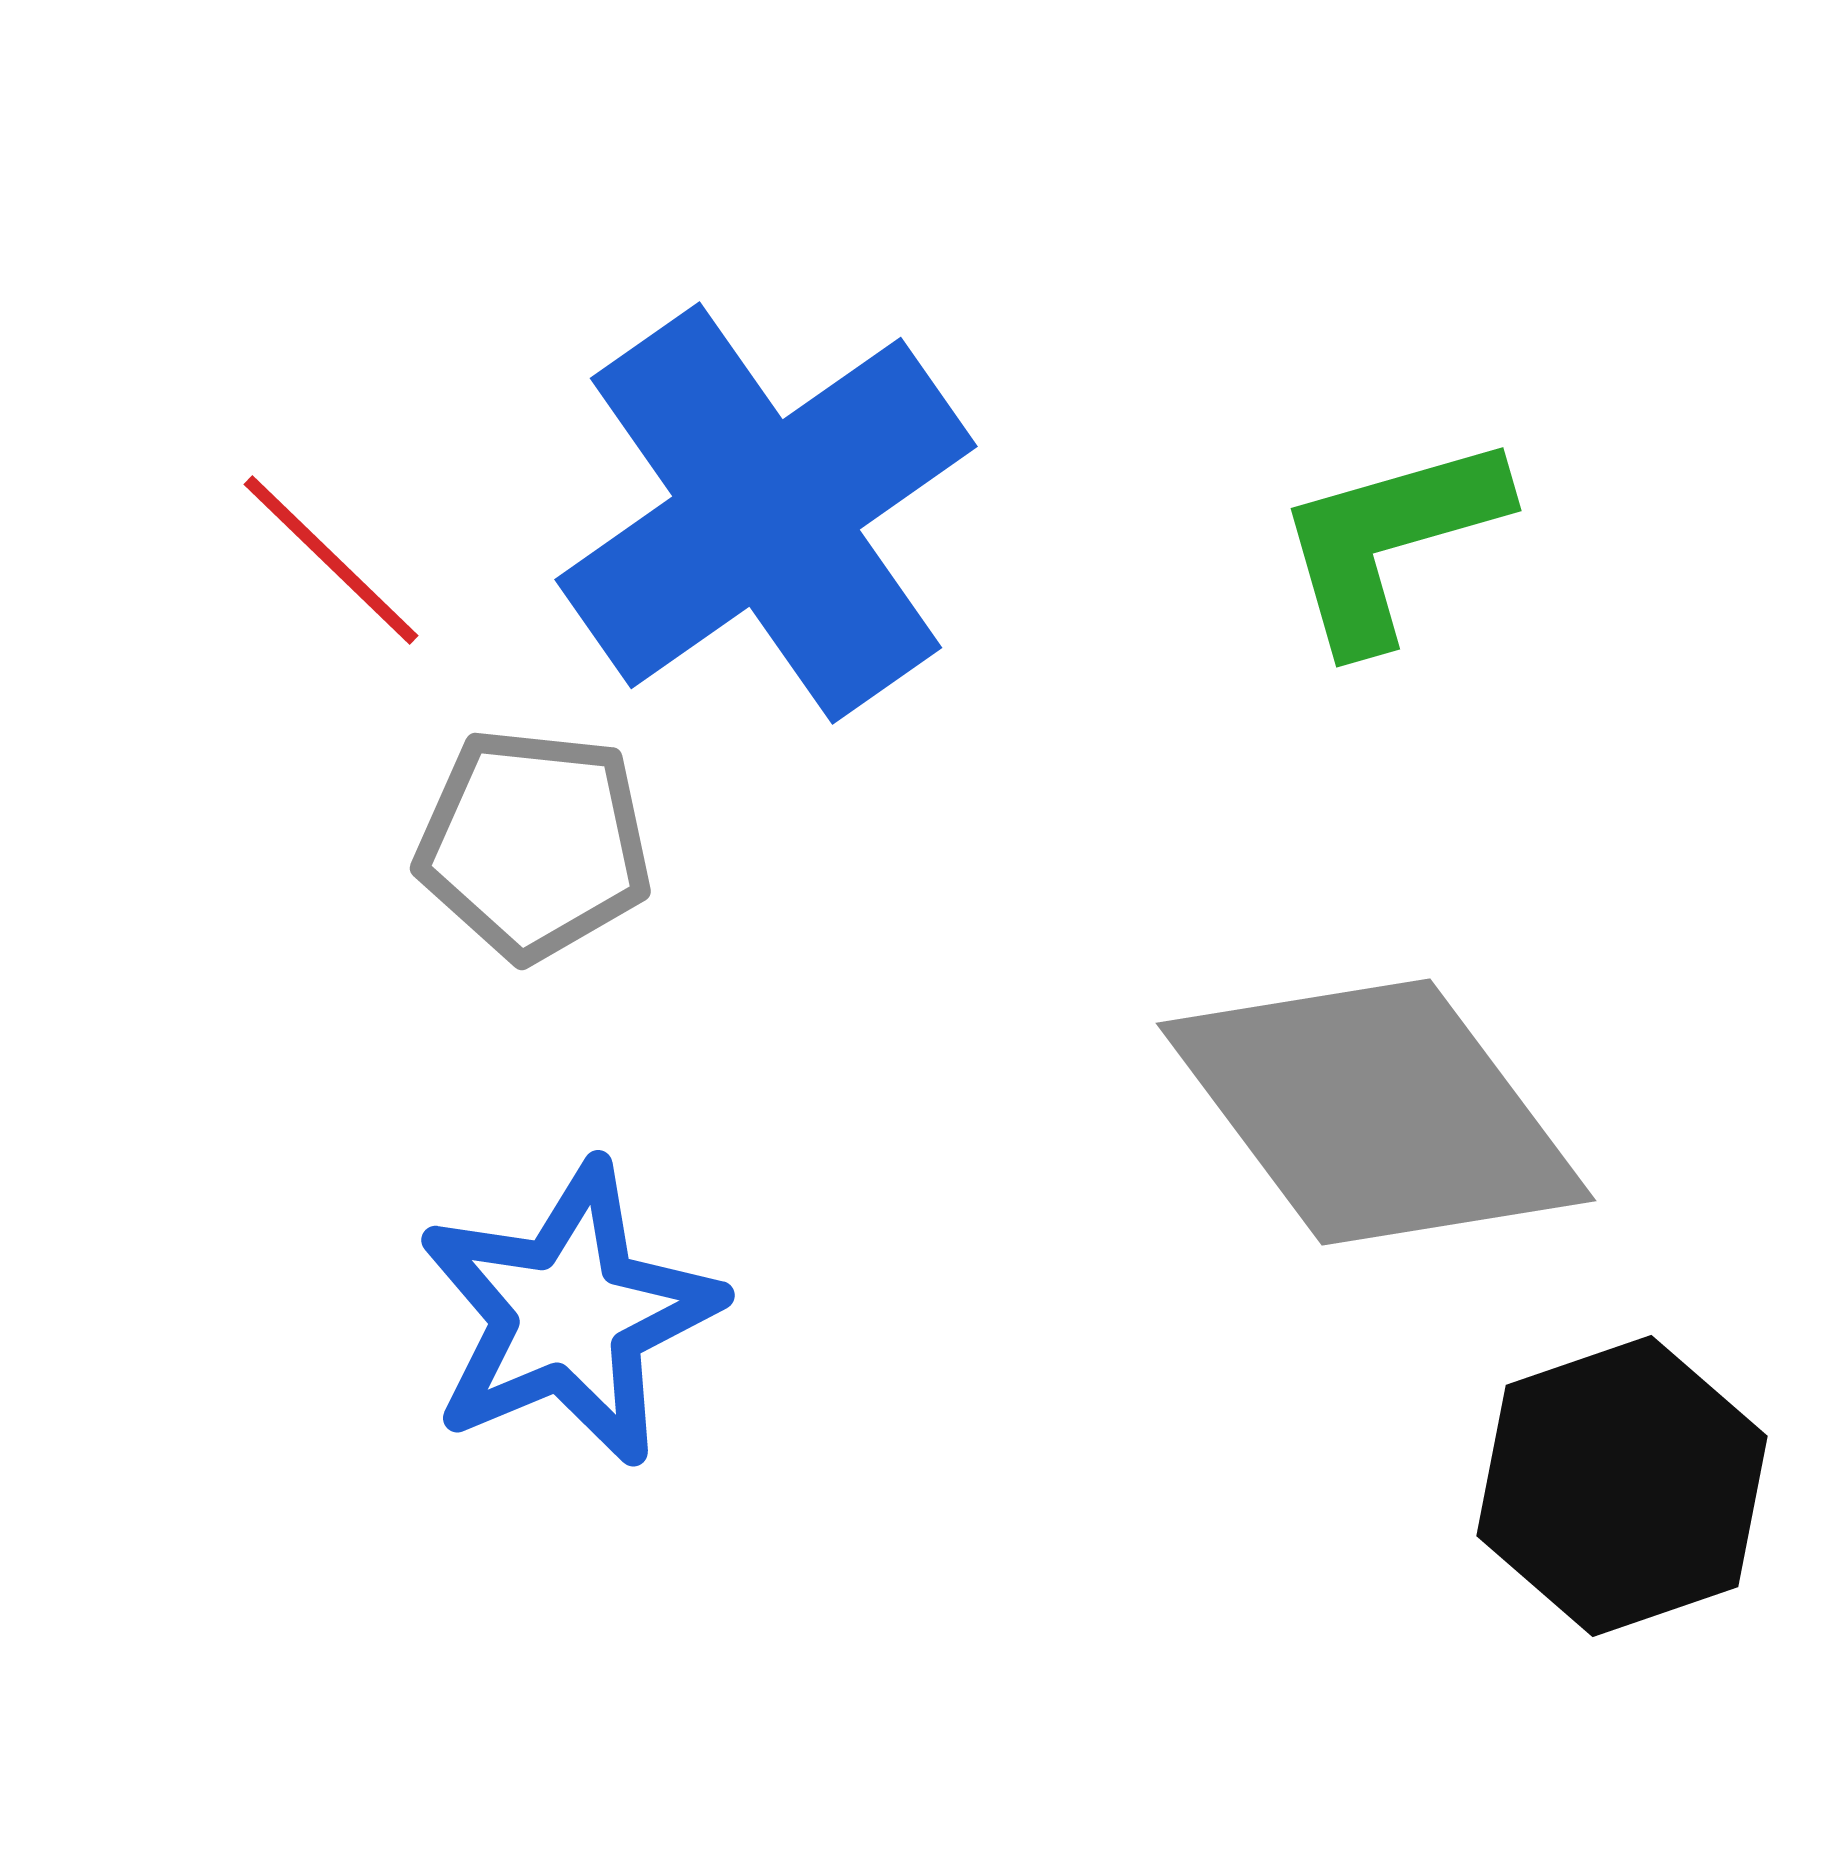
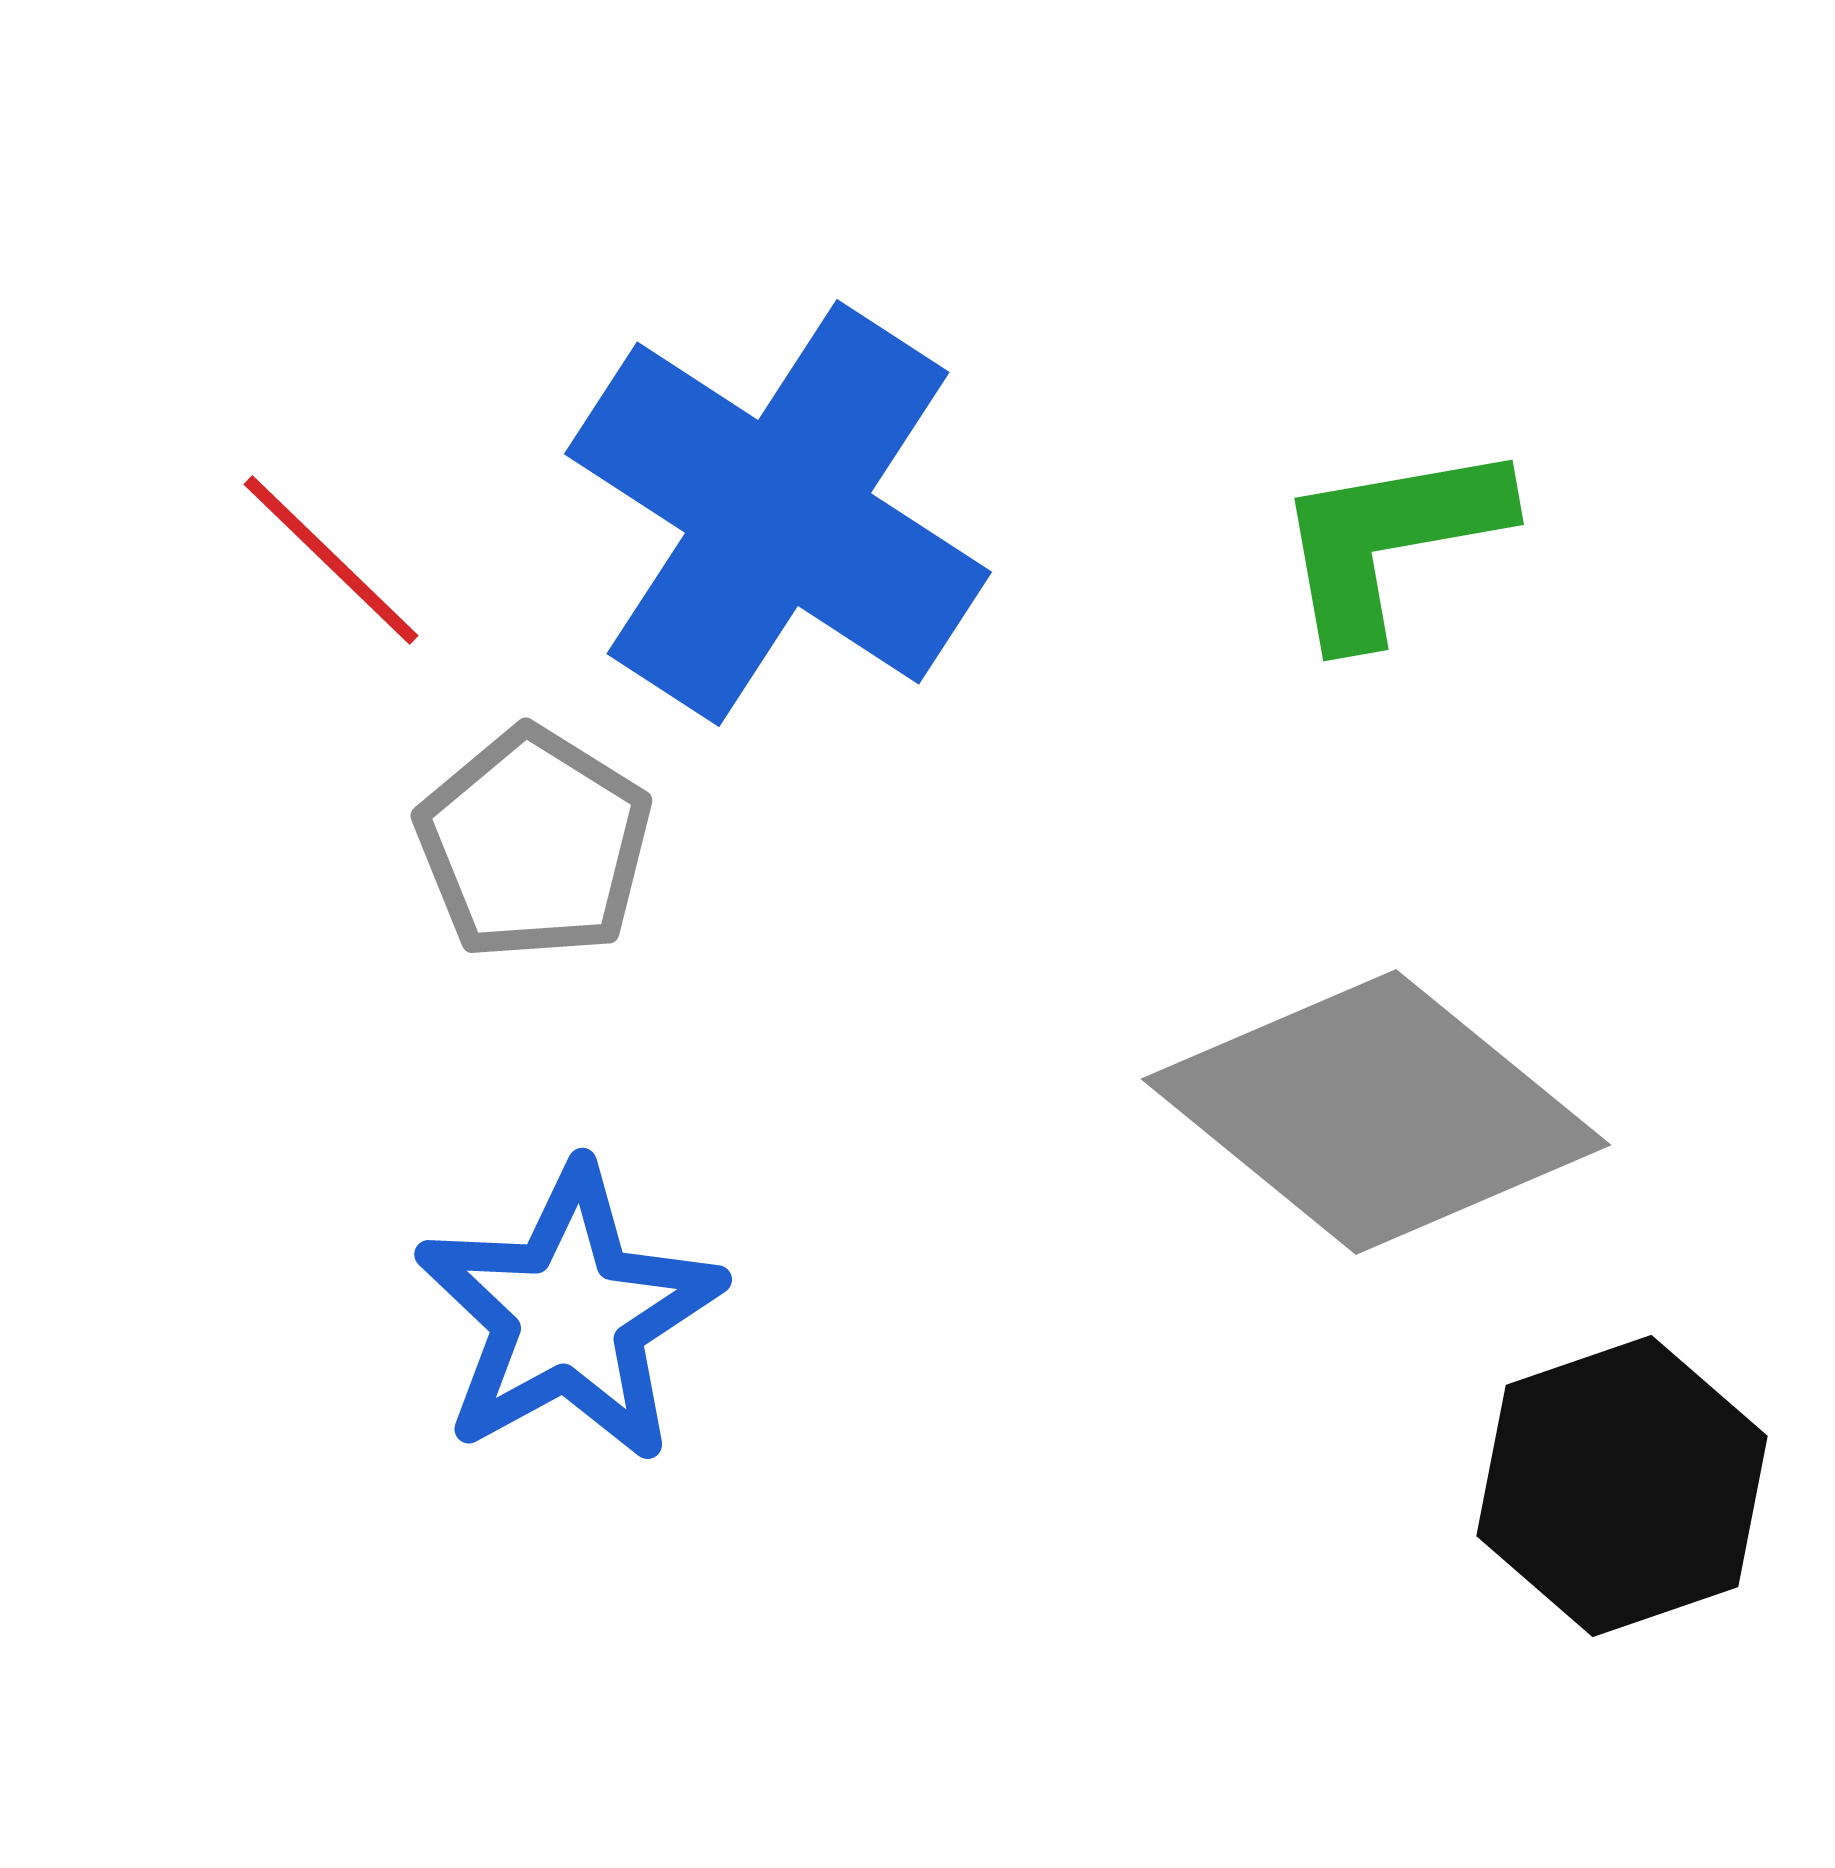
blue cross: moved 12 px right; rotated 22 degrees counterclockwise
green L-shape: rotated 6 degrees clockwise
gray pentagon: rotated 26 degrees clockwise
gray diamond: rotated 14 degrees counterclockwise
blue star: rotated 6 degrees counterclockwise
